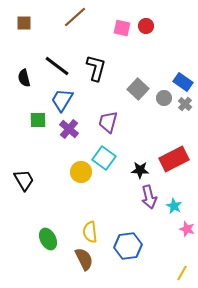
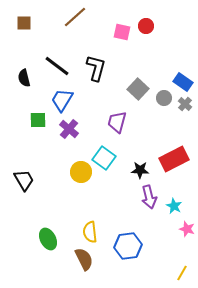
pink square: moved 4 px down
purple trapezoid: moved 9 px right
